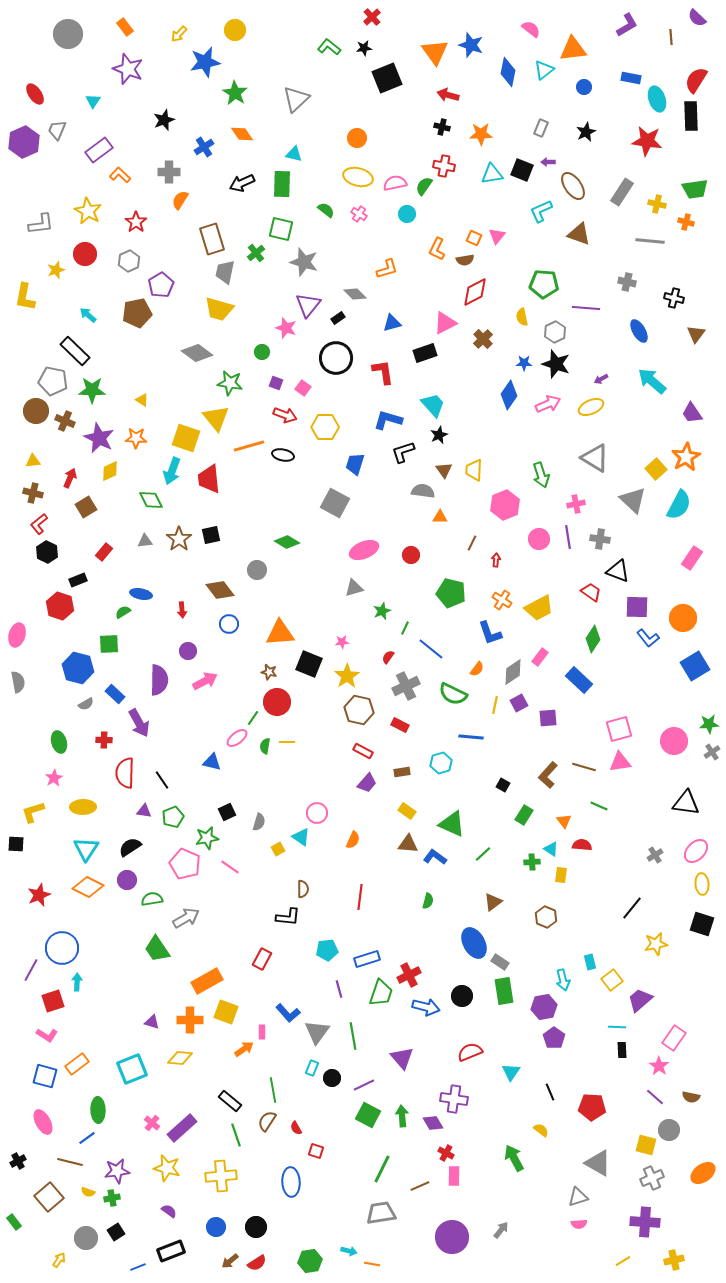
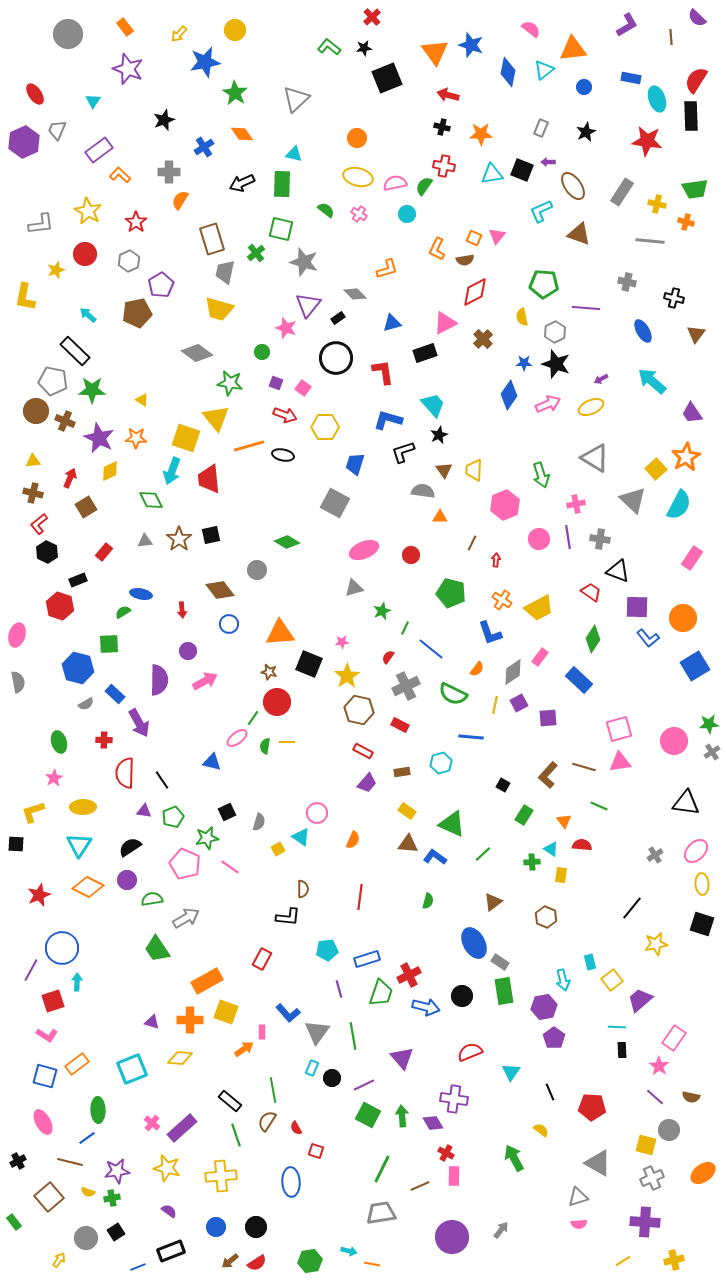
blue ellipse at (639, 331): moved 4 px right
cyan triangle at (86, 849): moved 7 px left, 4 px up
